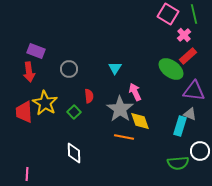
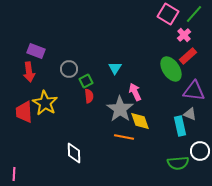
green line: rotated 54 degrees clockwise
green ellipse: rotated 20 degrees clockwise
green square: moved 12 px right, 31 px up; rotated 16 degrees clockwise
cyan rectangle: rotated 30 degrees counterclockwise
pink line: moved 13 px left
